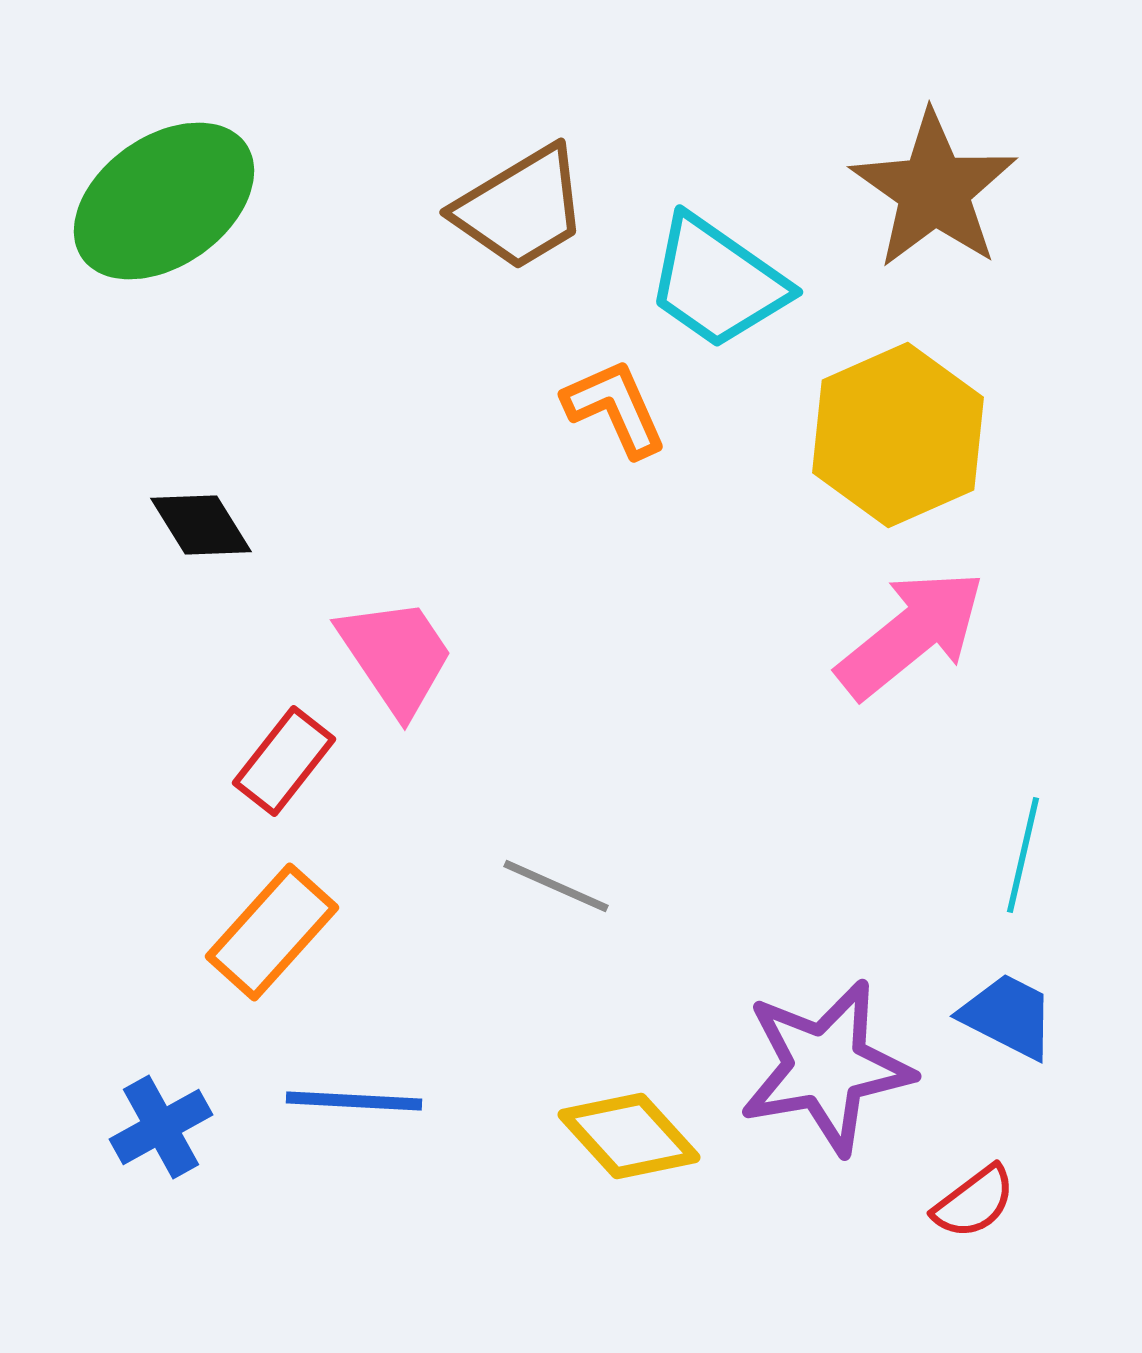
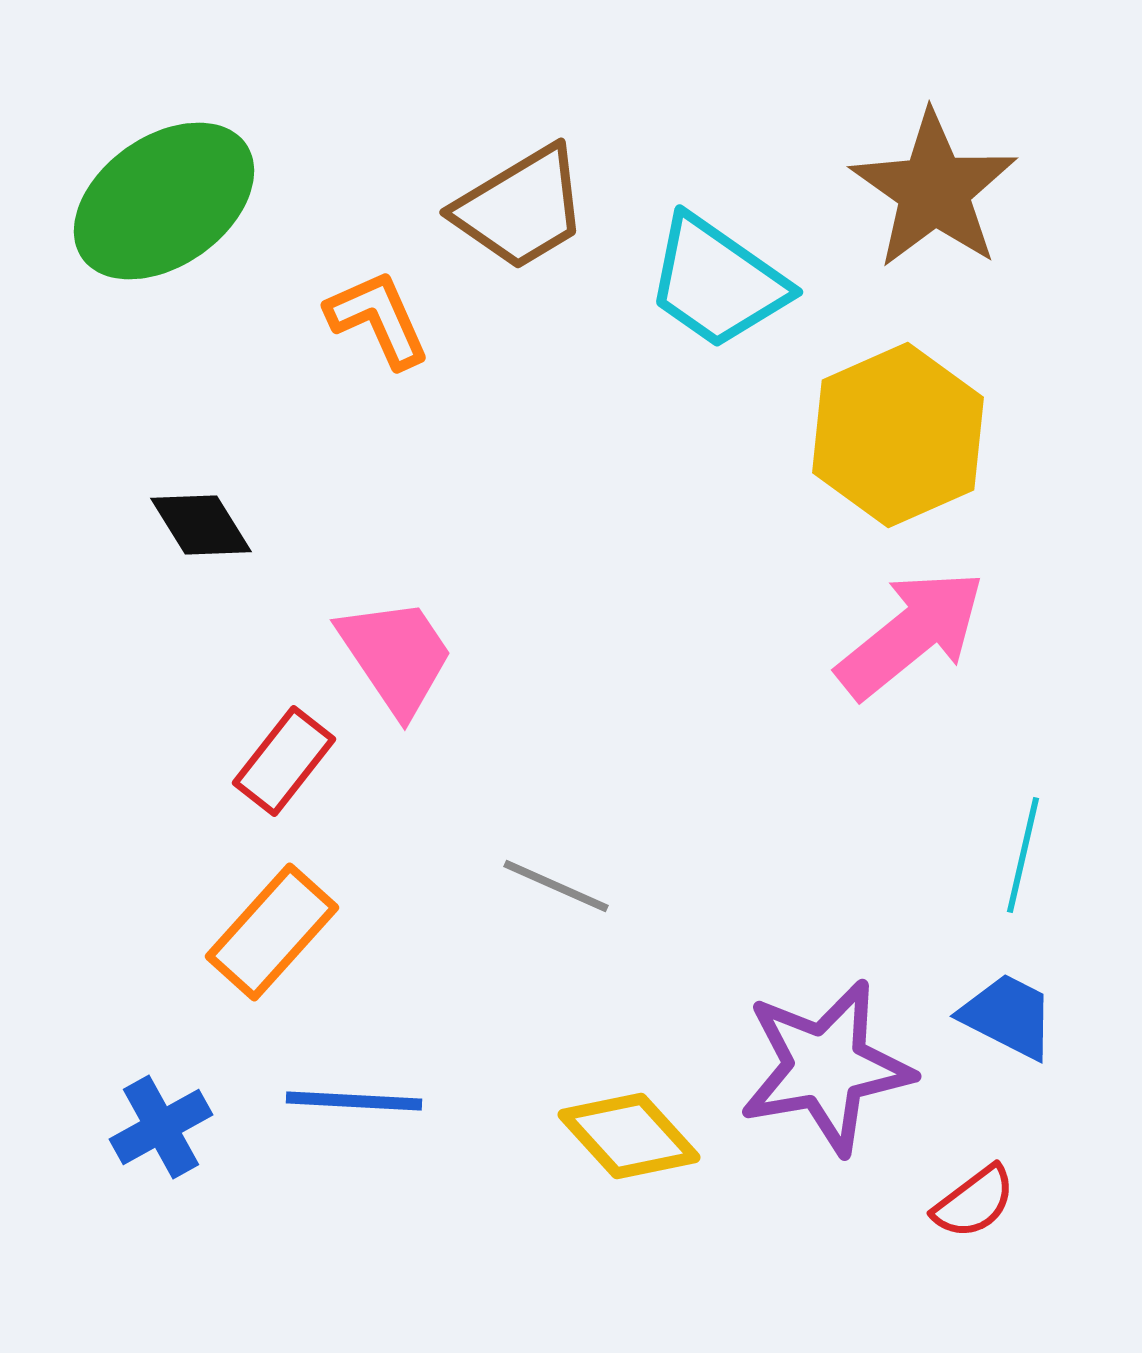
orange L-shape: moved 237 px left, 89 px up
